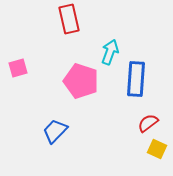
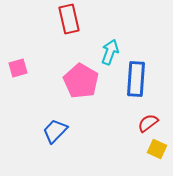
pink pentagon: rotated 12 degrees clockwise
